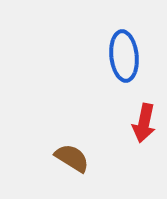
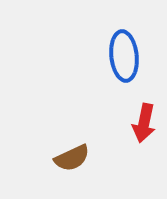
brown semicircle: rotated 123 degrees clockwise
